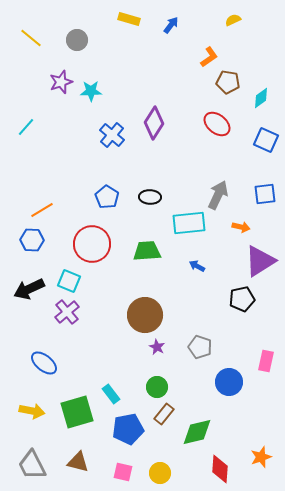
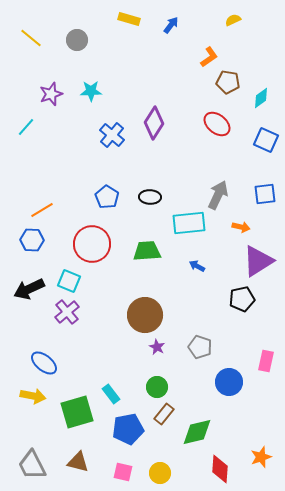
purple star at (61, 82): moved 10 px left, 12 px down
purple triangle at (260, 261): moved 2 px left
yellow arrow at (32, 411): moved 1 px right, 15 px up
